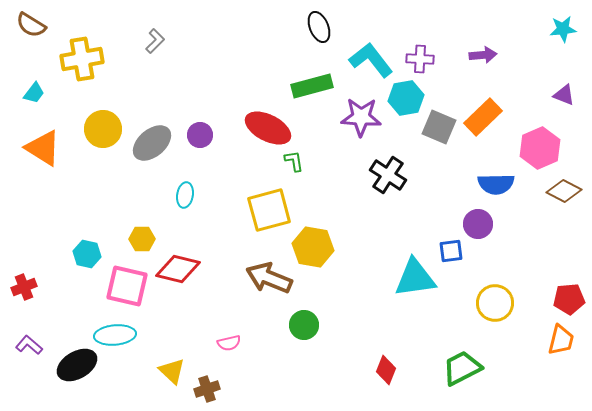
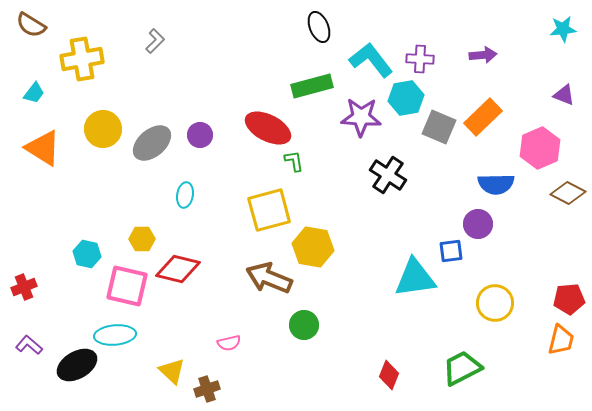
brown diamond at (564, 191): moved 4 px right, 2 px down
red diamond at (386, 370): moved 3 px right, 5 px down
